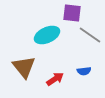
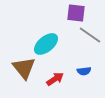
purple square: moved 4 px right
cyan ellipse: moved 1 px left, 9 px down; rotated 15 degrees counterclockwise
brown triangle: moved 1 px down
